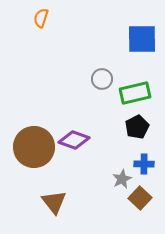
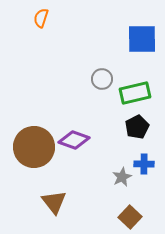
gray star: moved 2 px up
brown square: moved 10 px left, 19 px down
